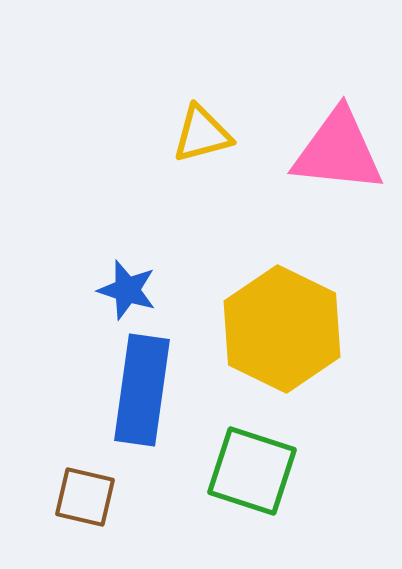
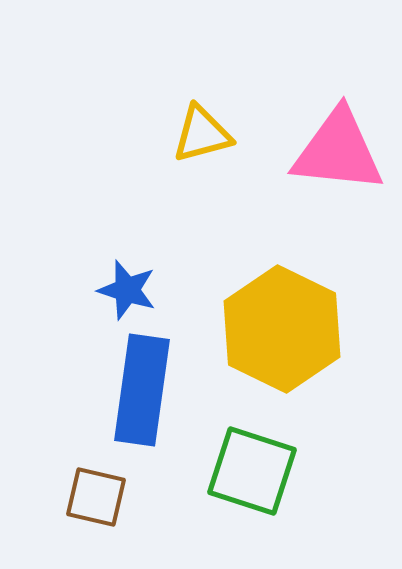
brown square: moved 11 px right
